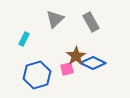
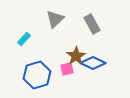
gray rectangle: moved 1 px right, 2 px down
cyan rectangle: rotated 16 degrees clockwise
